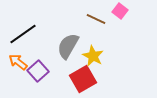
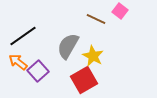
black line: moved 2 px down
red square: moved 1 px right, 1 px down
